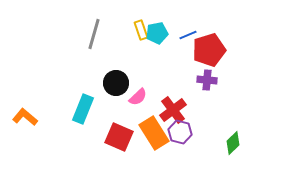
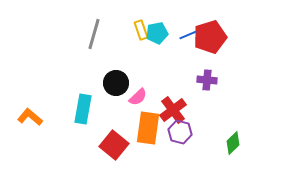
red pentagon: moved 1 px right, 13 px up
cyan rectangle: rotated 12 degrees counterclockwise
orange L-shape: moved 5 px right
orange rectangle: moved 6 px left, 5 px up; rotated 40 degrees clockwise
red square: moved 5 px left, 8 px down; rotated 16 degrees clockwise
